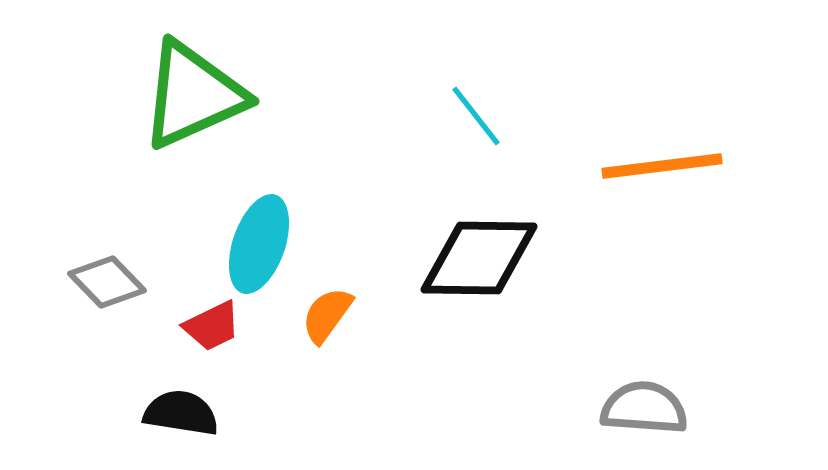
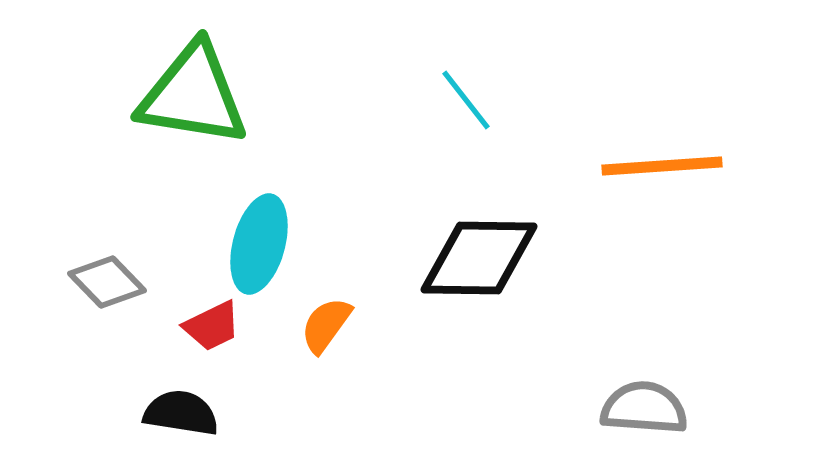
green triangle: rotated 33 degrees clockwise
cyan line: moved 10 px left, 16 px up
orange line: rotated 3 degrees clockwise
cyan ellipse: rotated 4 degrees counterclockwise
orange semicircle: moved 1 px left, 10 px down
